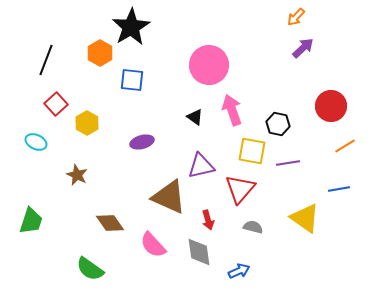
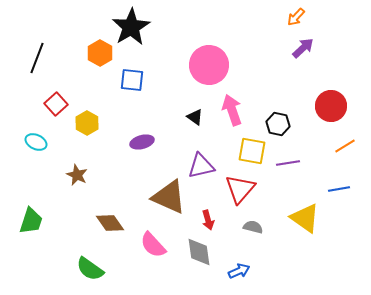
black line: moved 9 px left, 2 px up
